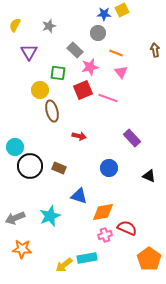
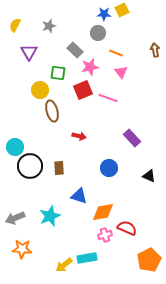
brown rectangle: rotated 64 degrees clockwise
orange pentagon: moved 1 px down; rotated 10 degrees clockwise
